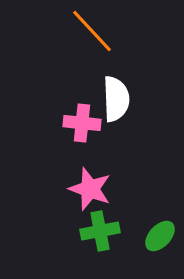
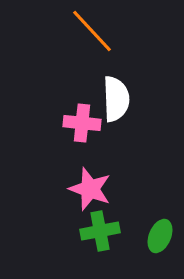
green ellipse: rotated 20 degrees counterclockwise
